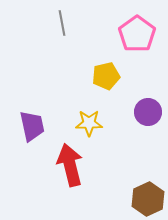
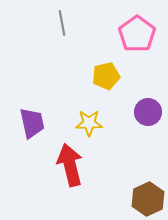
purple trapezoid: moved 3 px up
